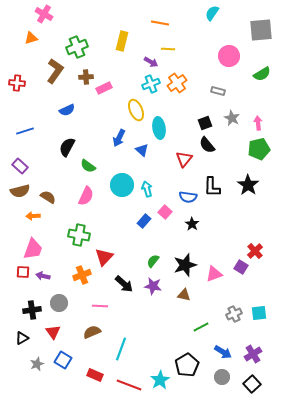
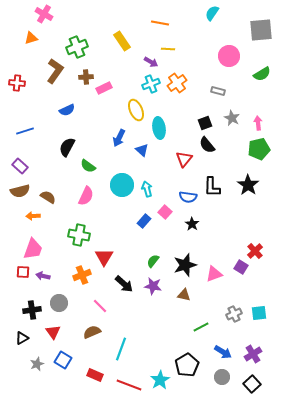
yellow rectangle at (122, 41): rotated 48 degrees counterclockwise
red triangle at (104, 257): rotated 12 degrees counterclockwise
pink line at (100, 306): rotated 42 degrees clockwise
